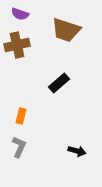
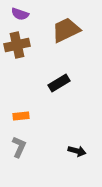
brown trapezoid: rotated 136 degrees clockwise
black rectangle: rotated 10 degrees clockwise
orange rectangle: rotated 70 degrees clockwise
